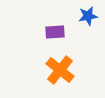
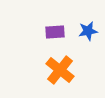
blue star: moved 15 px down
